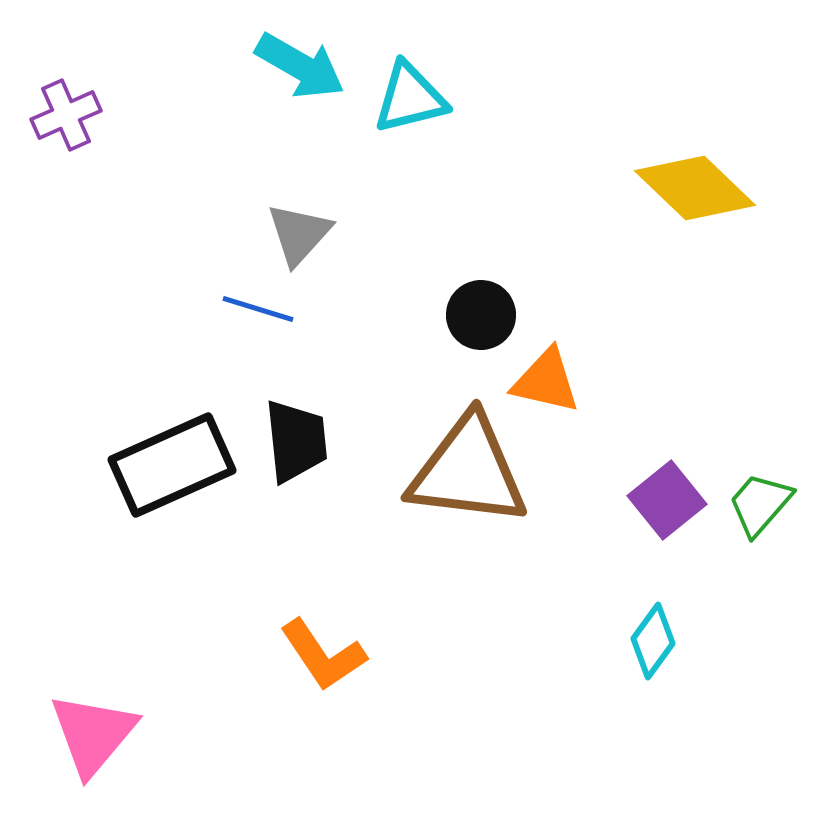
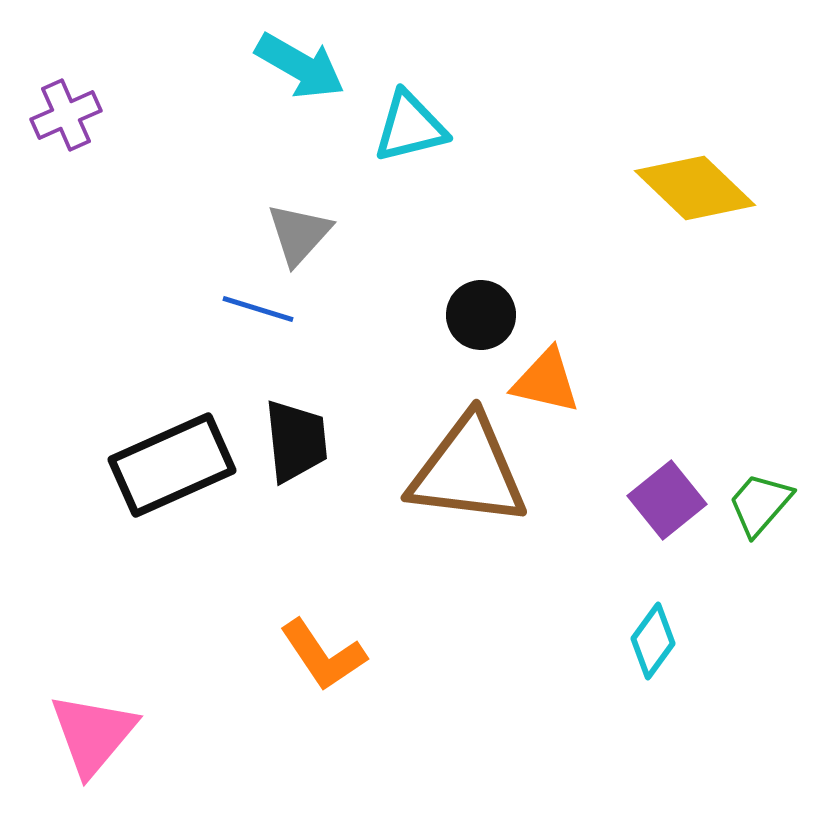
cyan triangle: moved 29 px down
